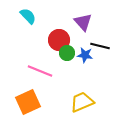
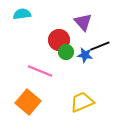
cyan semicircle: moved 6 px left, 2 px up; rotated 54 degrees counterclockwise
black line: rotated 36 degrees counterclockwise
green circle: moved 1 px left, 1 px up
orange square: rotated 25 degrees counterclockwise
